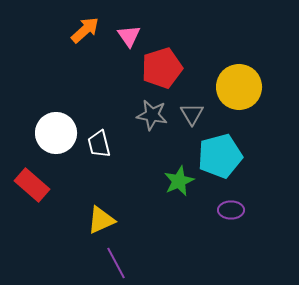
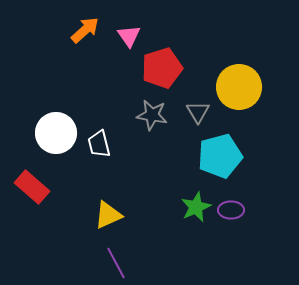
gray triangle: moved 6 px right, 2 px up
green star: moved 17 px right, 26 px down
red rectangle: moved 2 px down
yellow triangle: moved 7 px right, 5 px up
